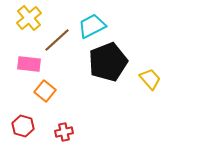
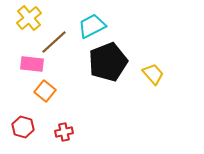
brown line: moved 3 px left, 2 px down
pink rectangle: moved 3 px right
yellow trapezoid: moved 3 px right, 5 px up
red hexagon: moved 1 px down
